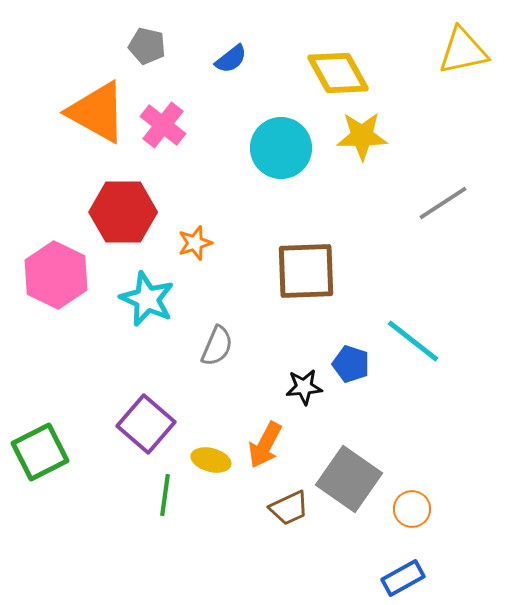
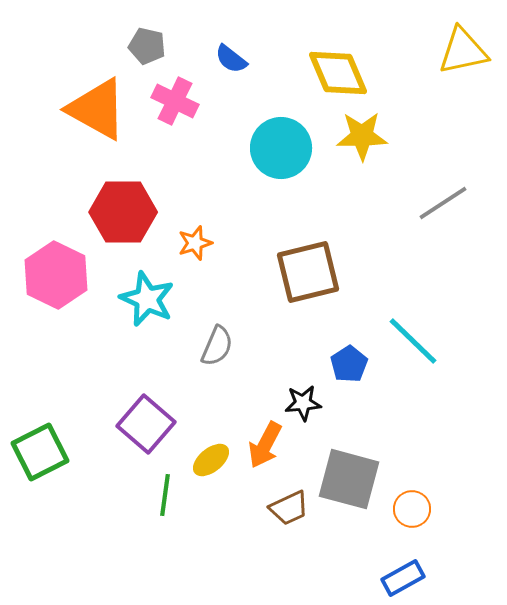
blue semicircle: rotated 76 degrees clockwise
yellow diamond: rotated 6 degrees clockwise
orange triangle: moved 3 px up
pink cross: moved 12 px right, 24 px up; rotated 12 degrees counterclockwise
brown square: moved 2 px right, 1 px down; rotated 12 degrees counterclockwise
cyan line: rotated 6 degrees clockwise
blue pentagon: moved 2 px left; rotated 21 degrees clockwise
black star: moved 1 px left, 16 px down
yellow ellipse: rotated 54 degrees counterclockwise
gray square: rotated 20 degrees counterclockwise
